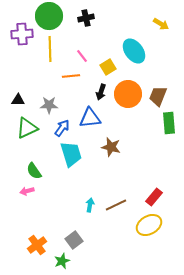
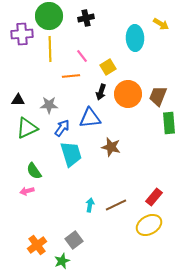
cyan ellipse: moved 1 px right, 13 px up; rotated 35 degrees clockwise
